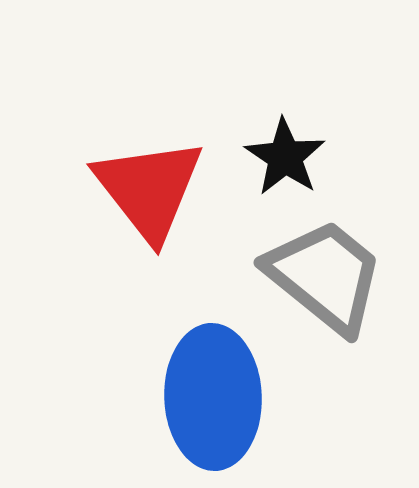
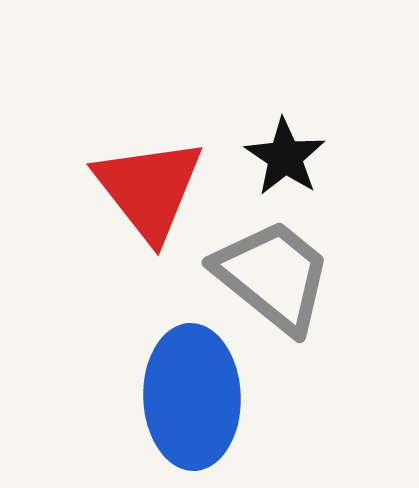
gray trapezoid: moved 52 px left
blue ellipse: moved 21 px left
